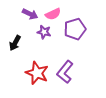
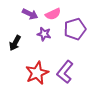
purple star: moved 2 px down
red star: rotated 25 degrees clockwise
